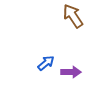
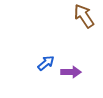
brown arrow: moved 11 px right
